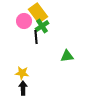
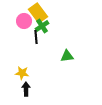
black arrow: moved 3 px right, 1 px down
